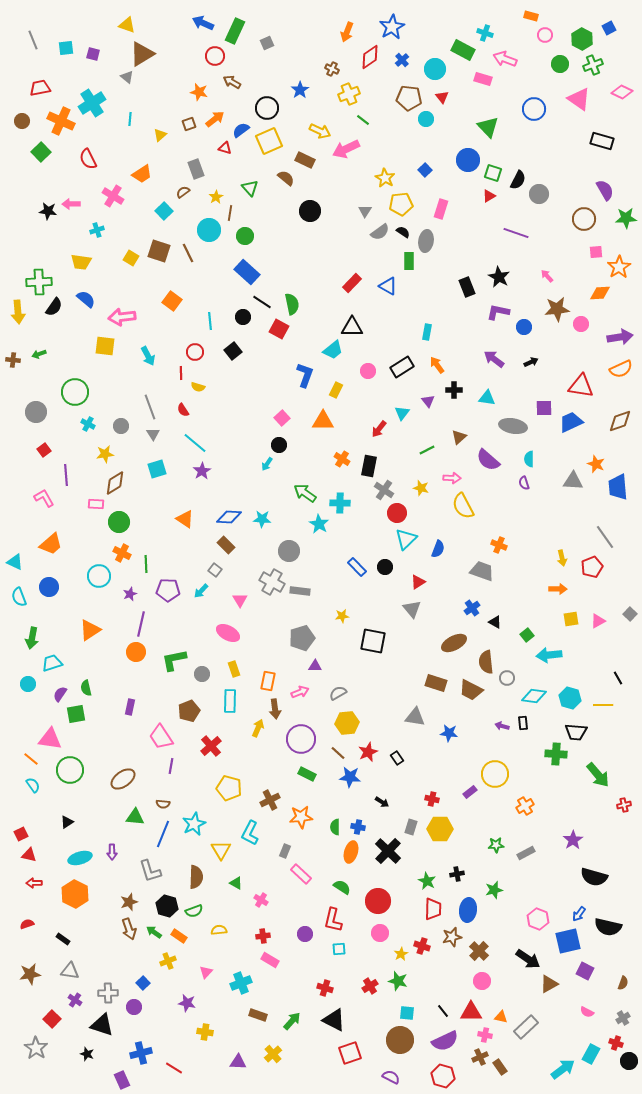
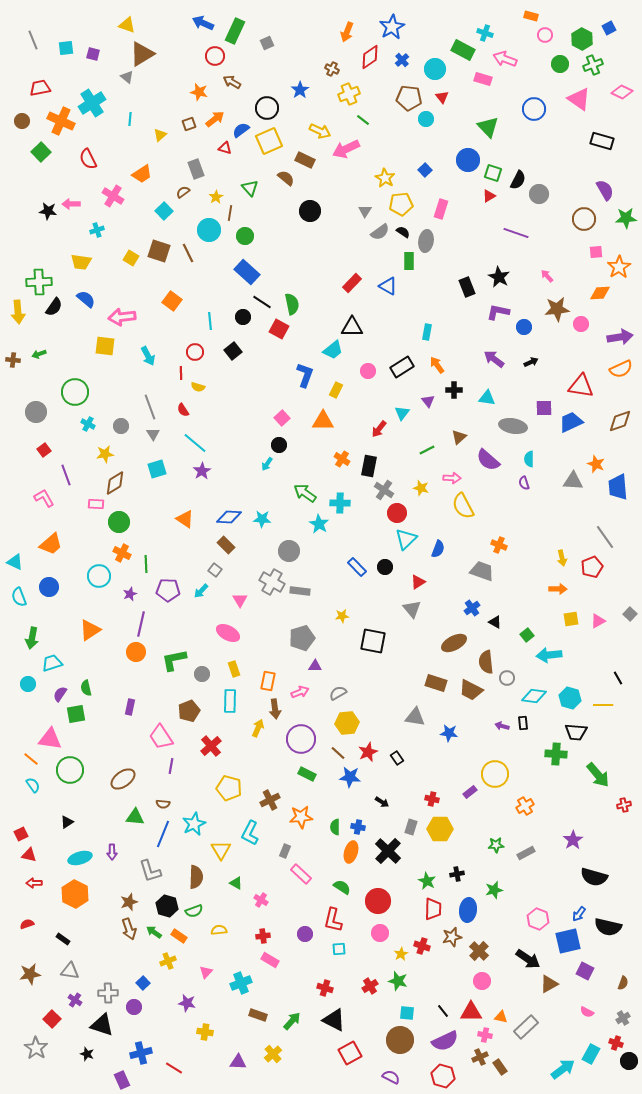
purple line at (66, 475): rotated 15 degrees counterclockwise
red square at (350, 1053): rotated 10 degrees counterclockwise
